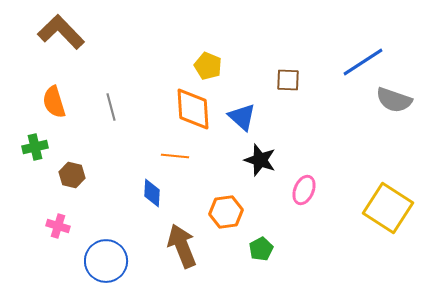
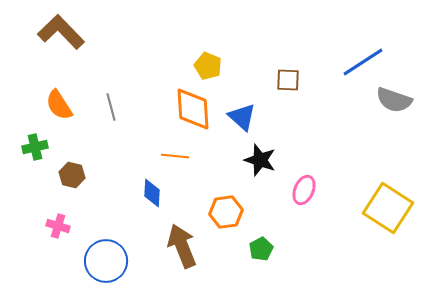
orange semicircle: moved 5 px right, 3 px down; rotated 16 degrees counterclockwise
